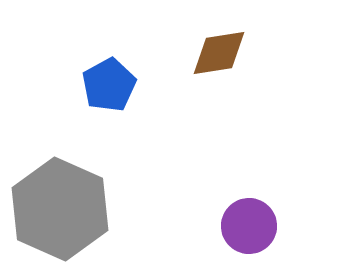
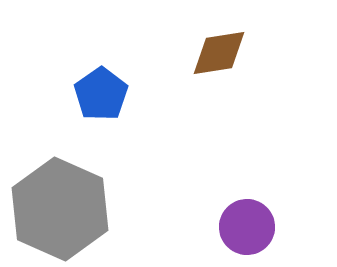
blue pentagon: moved 8 px left, 9 px down; rotated 6 degrees counterclockwise
purple circle: moved 2 px left, 1 px down
